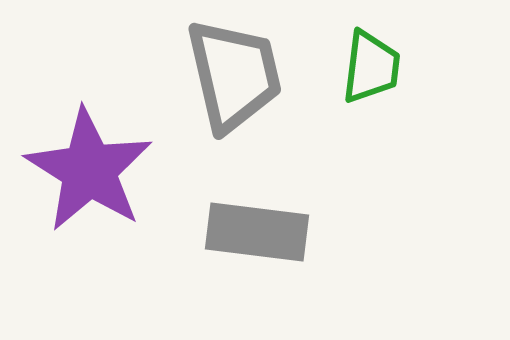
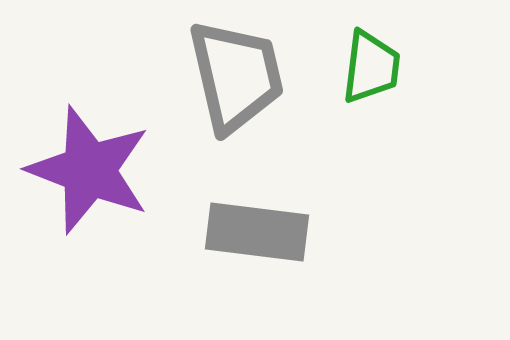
gray trapezoid: moved 2 px right, 1 px down
purple star: rotated 11 degrees counterclockwise
